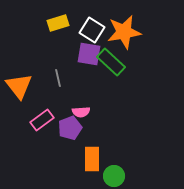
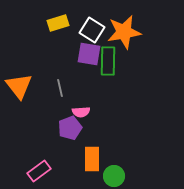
green rectangle: moved 3 px left, 1 px up; rotated 48 degrees clockwise
gray line: moved 2 px right, 10 px down
pink rectangle: moved 3 px left, 51 px down
